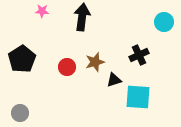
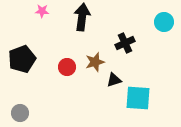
black cross: moved 14 px left, 12 px up
black pentagon: rotated 12 degrees clockwise
cyan square: moved 1 px down
